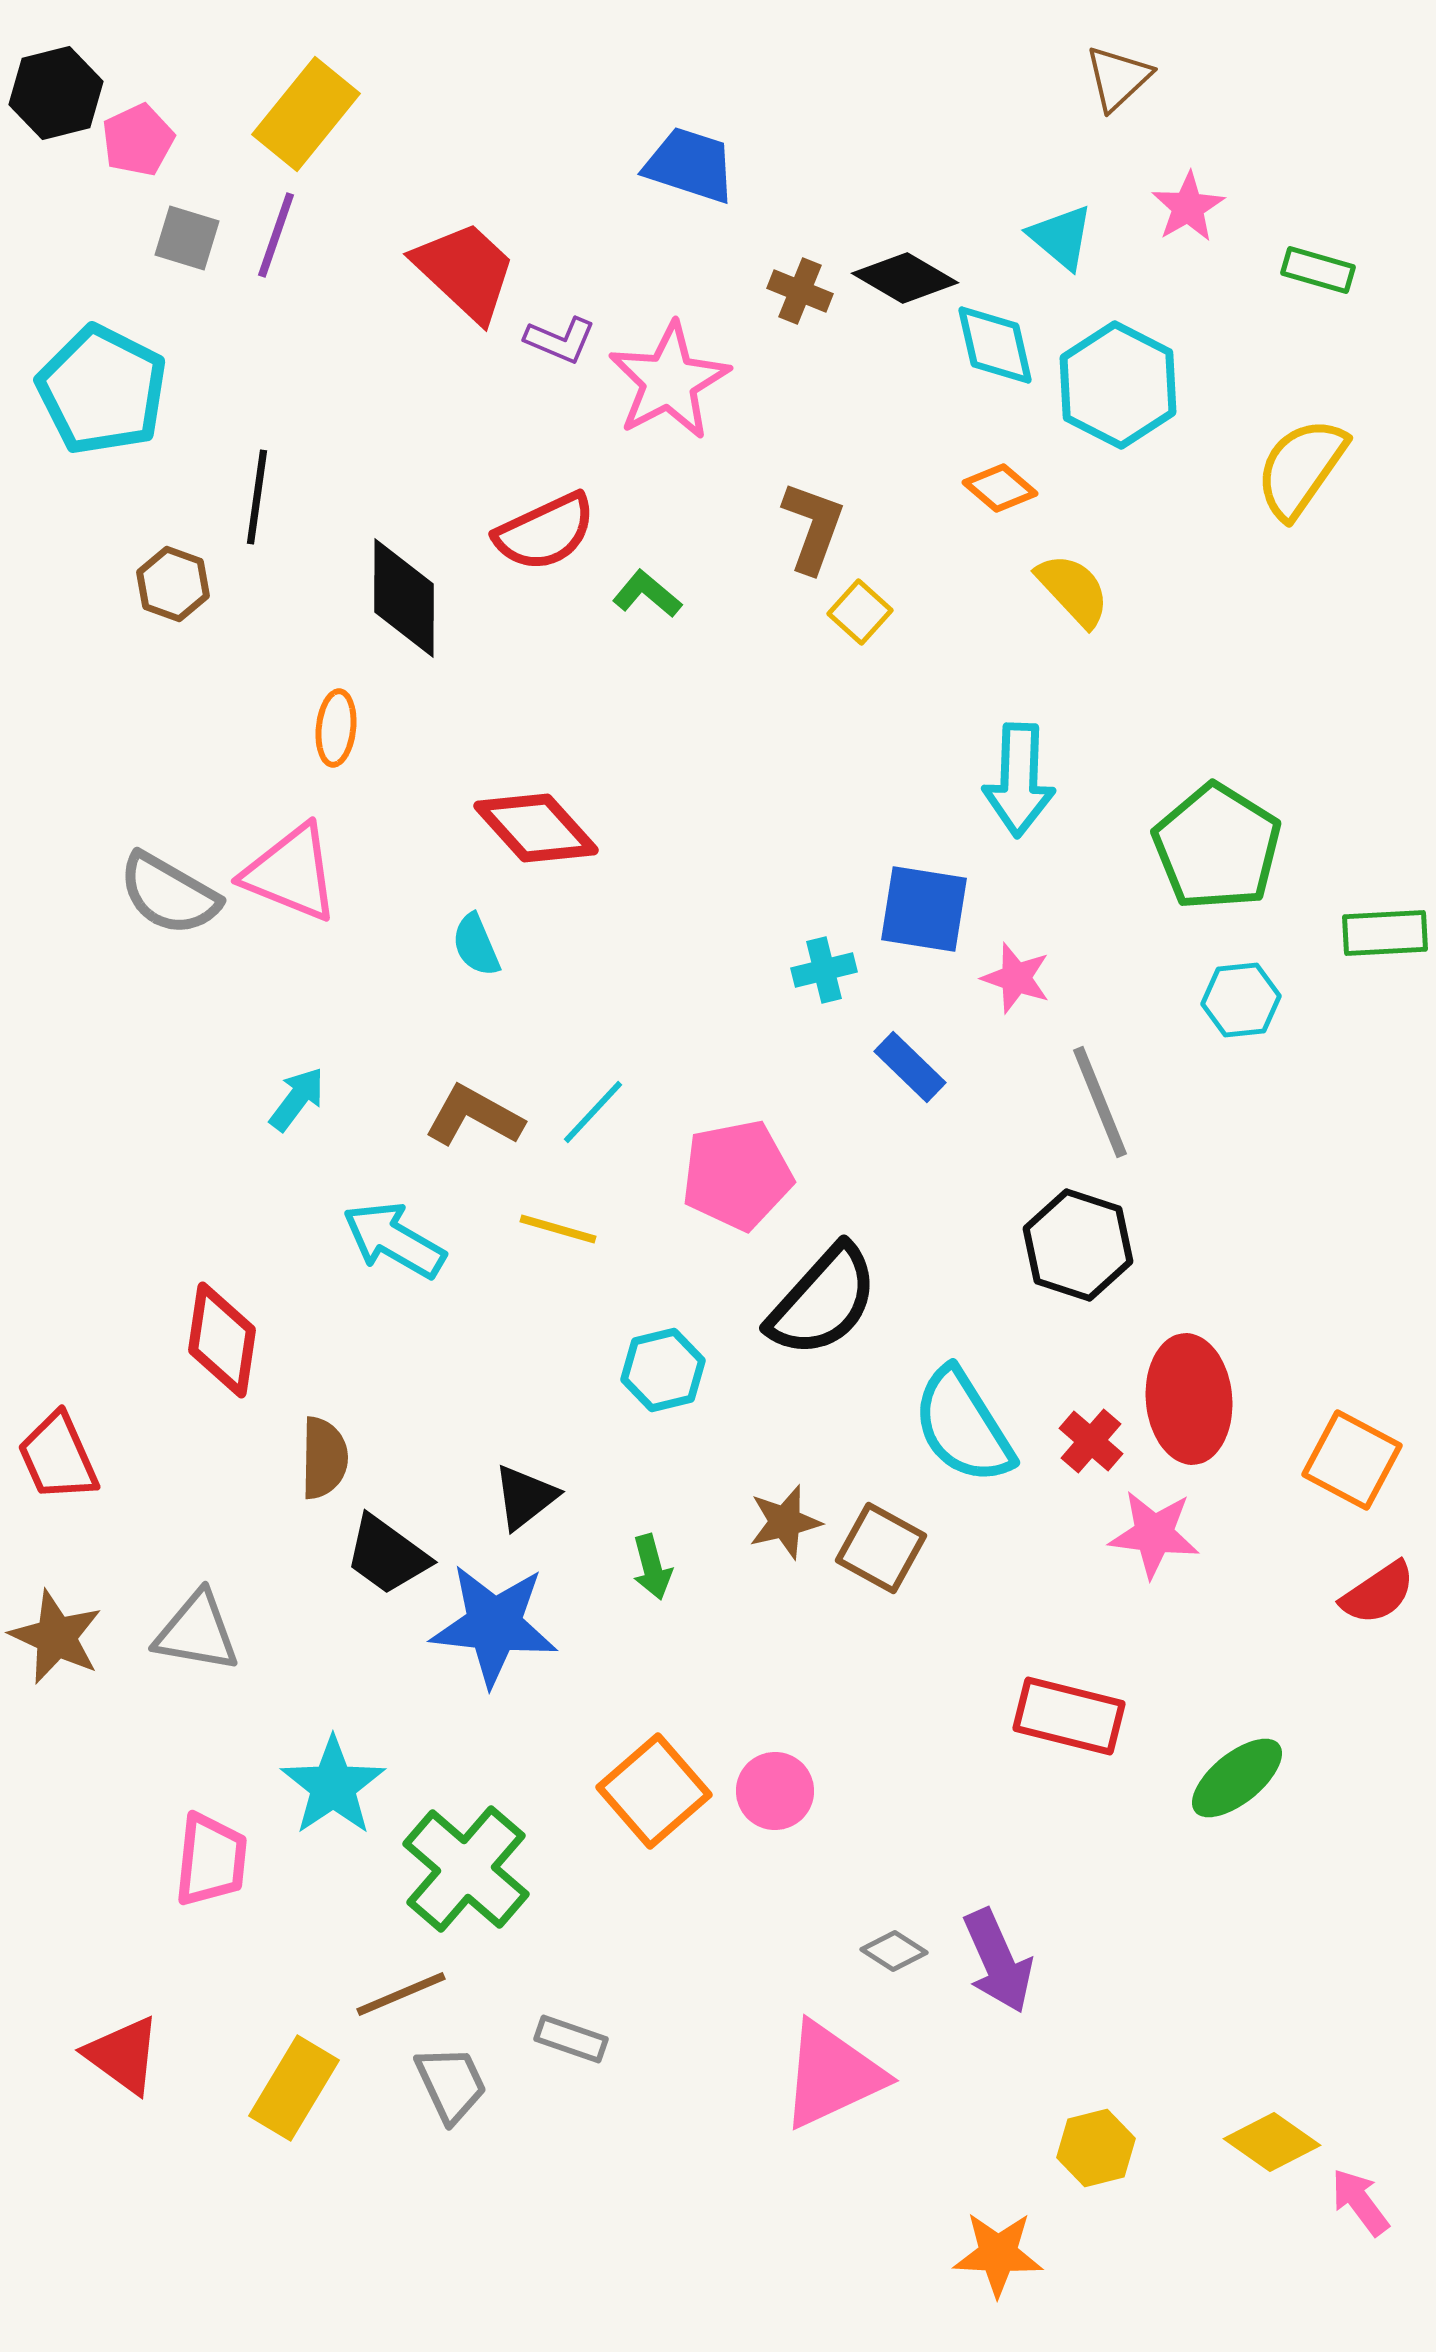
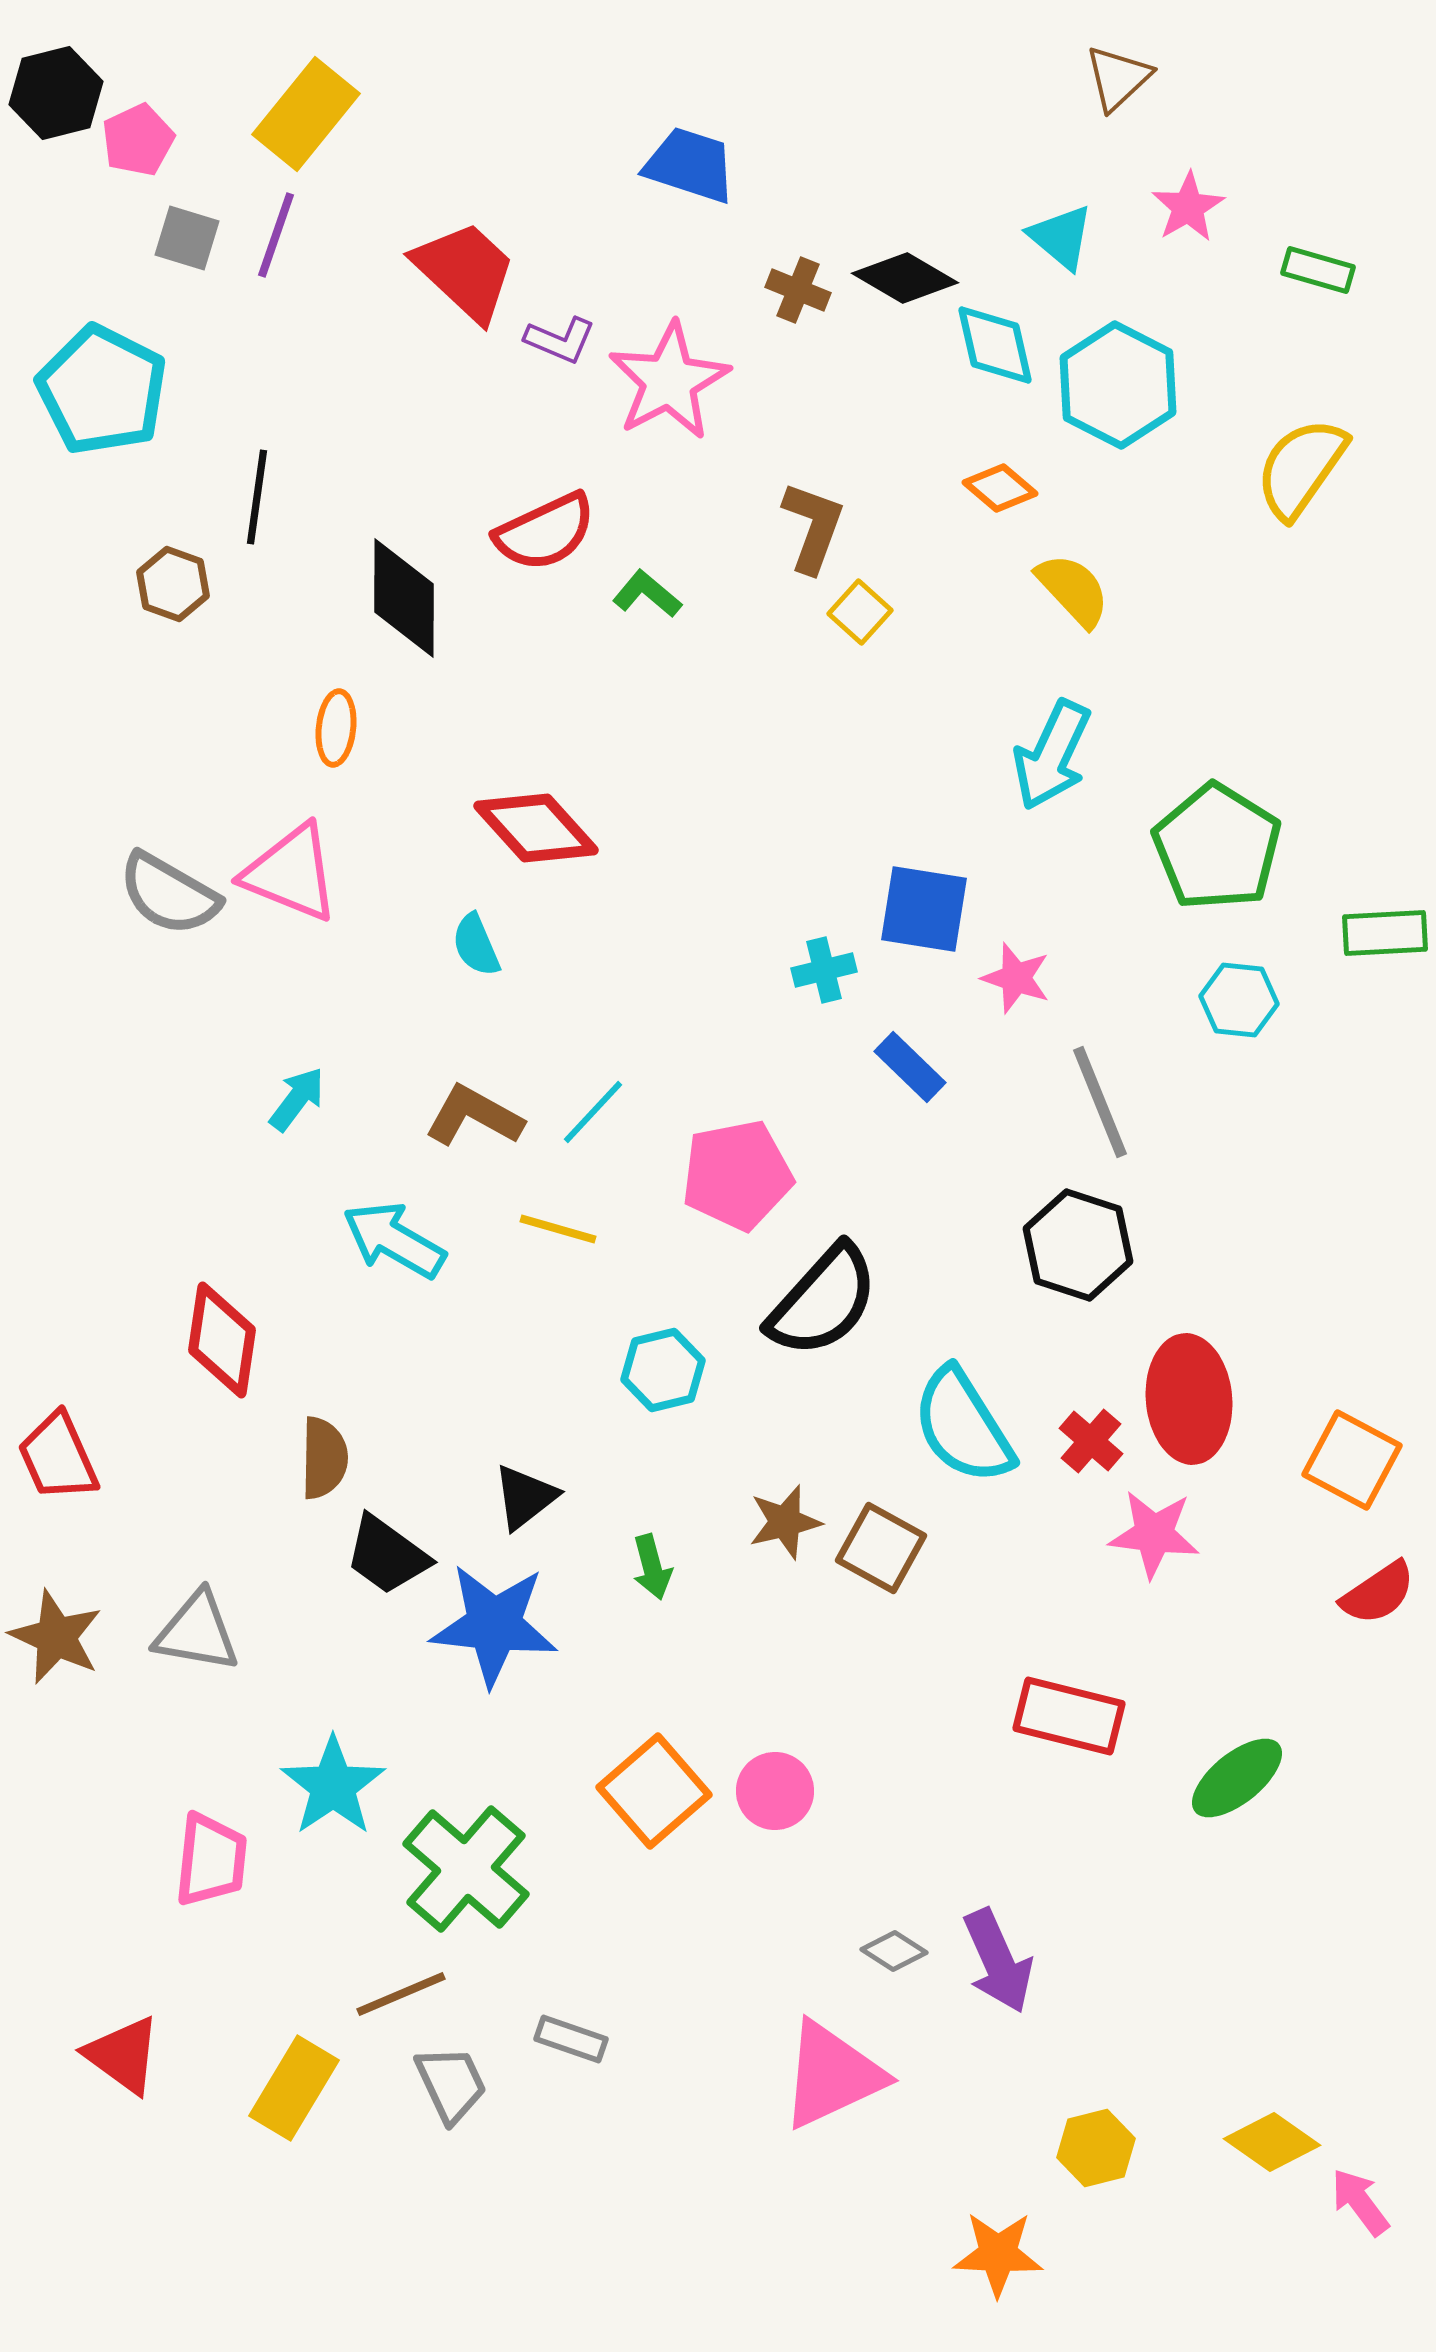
brown cross at (800, 291): moved 2 px left, 1 px up
cyan arrow at (1019, 780): moved 33 px right, 25 px up; rotated 23 degrees clockwise
cyan hexagon at (1241, 1000): moved 2 px left; rotated 12 degrees clockwise
